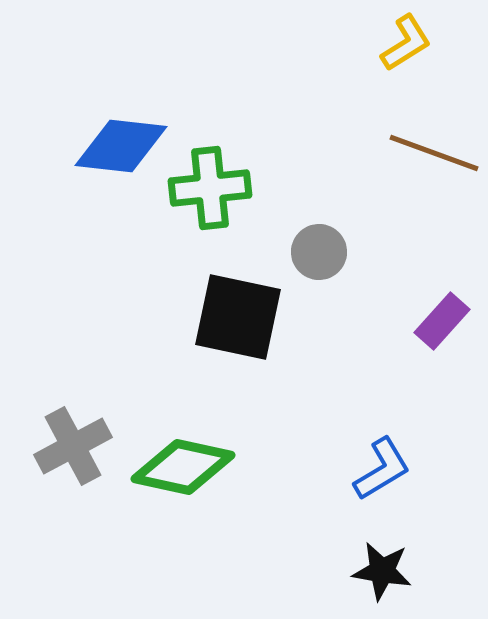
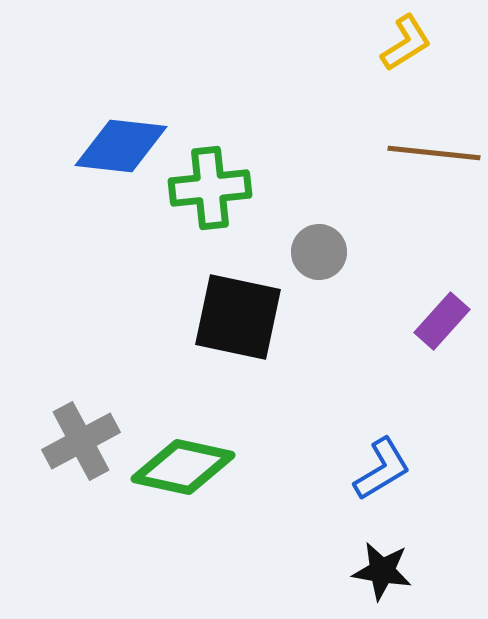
brown line: rotated 14 degrees counterclockwise
gray cross: moved 8 px right, 5 px up
